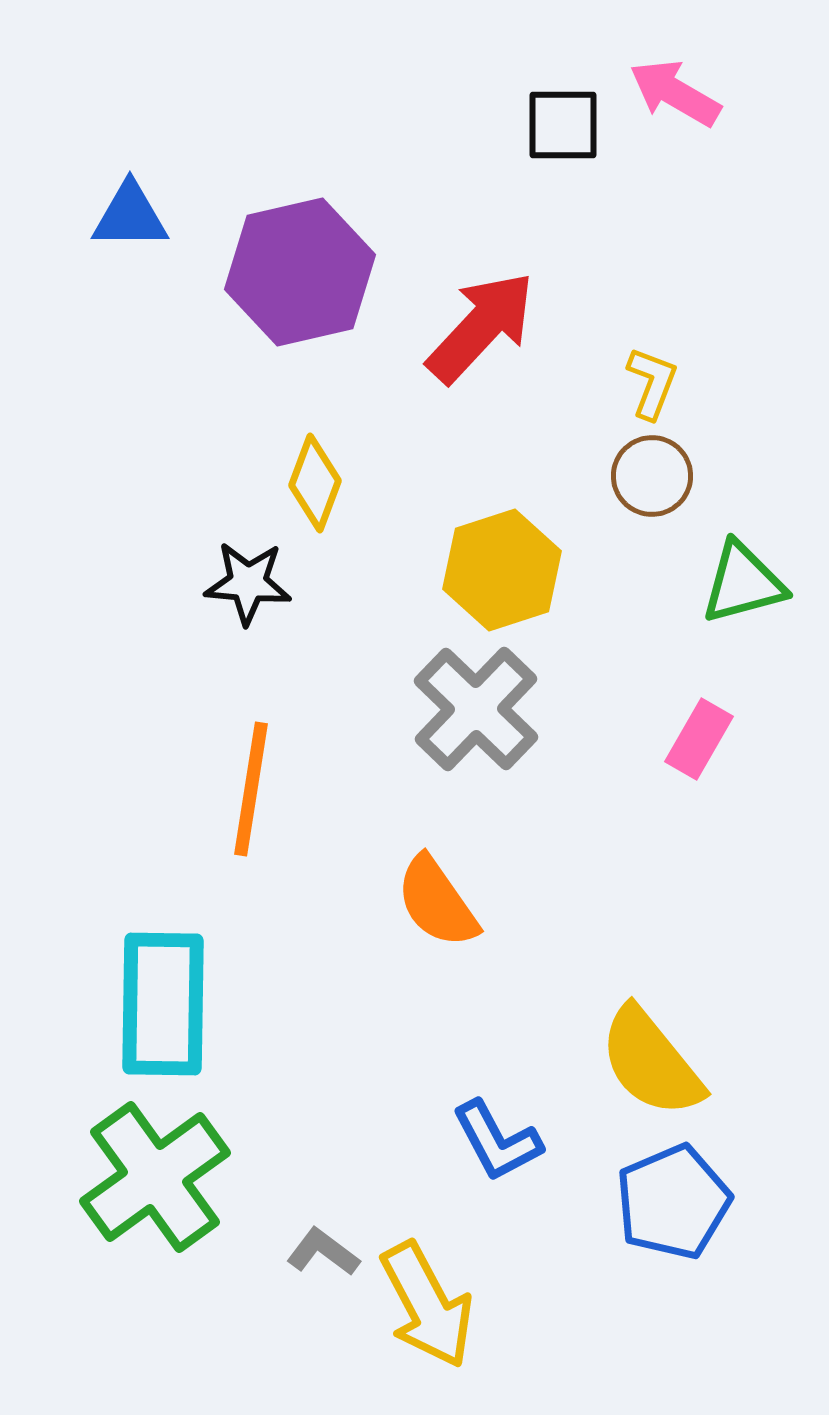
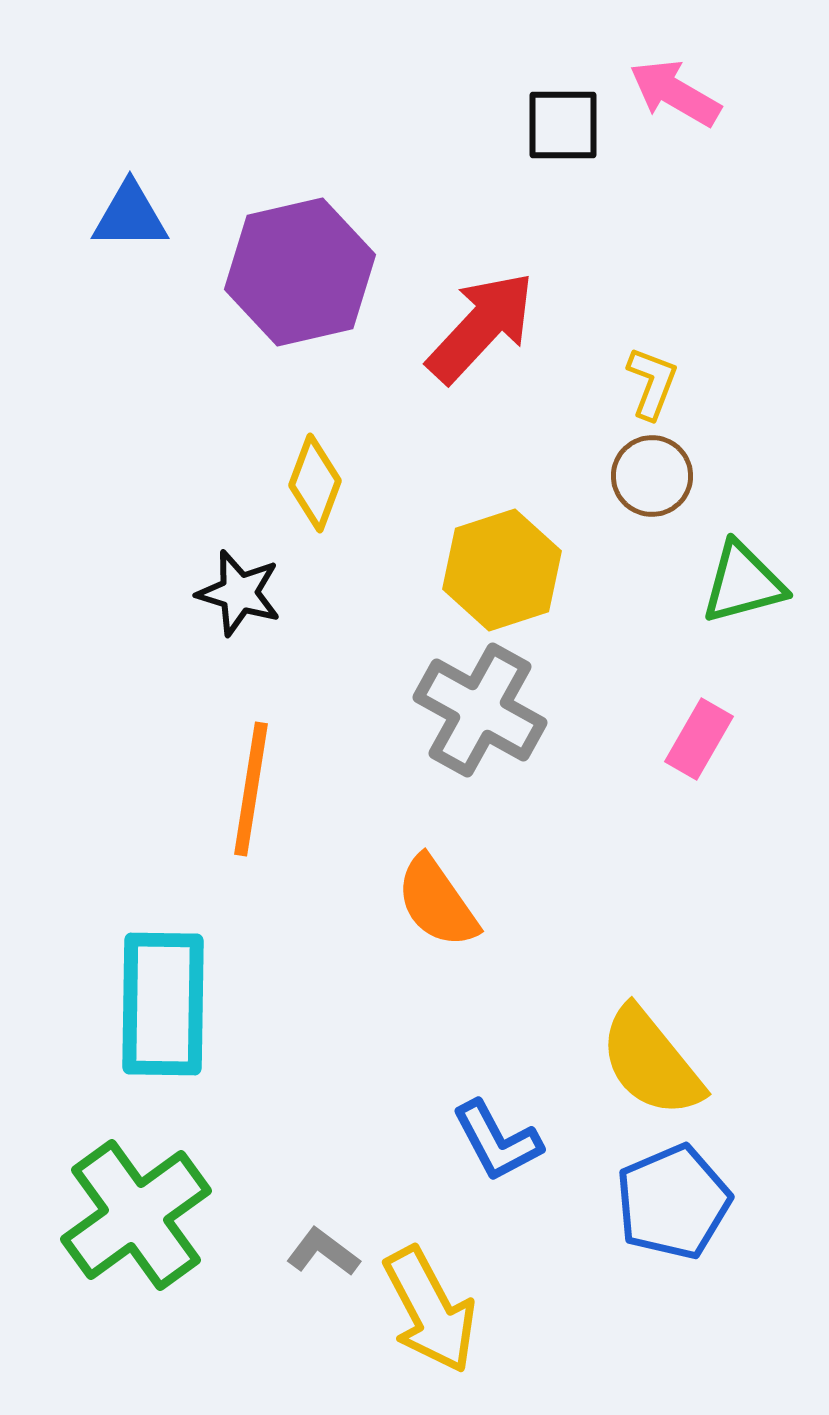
black star: moved 9 px left, 10 px down; rotated 12 degrees clockwise
gray cross: moved 4 px right, 1 px down; rotated 15 degrees counterclockwise
green cross: moved 19 px left, 38 px down
yellow arrow: moved 3 px right, 5 px down
